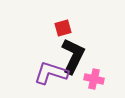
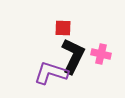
red square: rotated 18 degrees clockwise
pink cross: moved 7 px right, 25 px up
